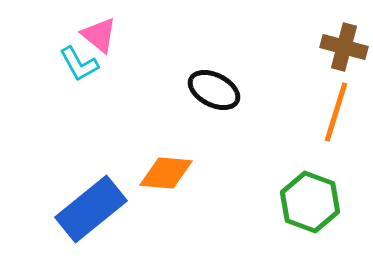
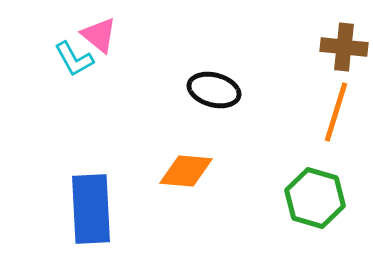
brown cross: rotated 9 degrees counterclockwise
cyan L-shape: moved 5 px left, 5 px up
black ellipse: rotated 12 degrees counterclockwise
orange diamond: moved 20 px right, 2 px up
green hexagon: moved 5 px right, 4 px up; rotated 4 degrees counterclockwise
blue rectangle: rotated 54 degrees counterclockwise
